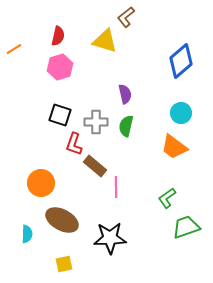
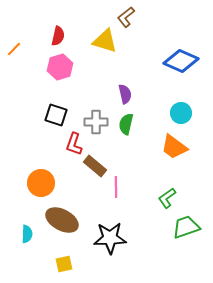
orange line: rotated 14 degrees counterclockwise
blue diamond: rotated 64 degrees clockwise
black square: moved 4 px left
green semicircle: moved 2 px up
